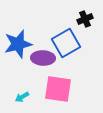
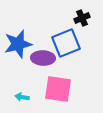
black cross: moved 3 px left, 1 px up
blue square: rotated 8 degrees clockwise
cyan arrow: rotated 40 degrees clockwise
